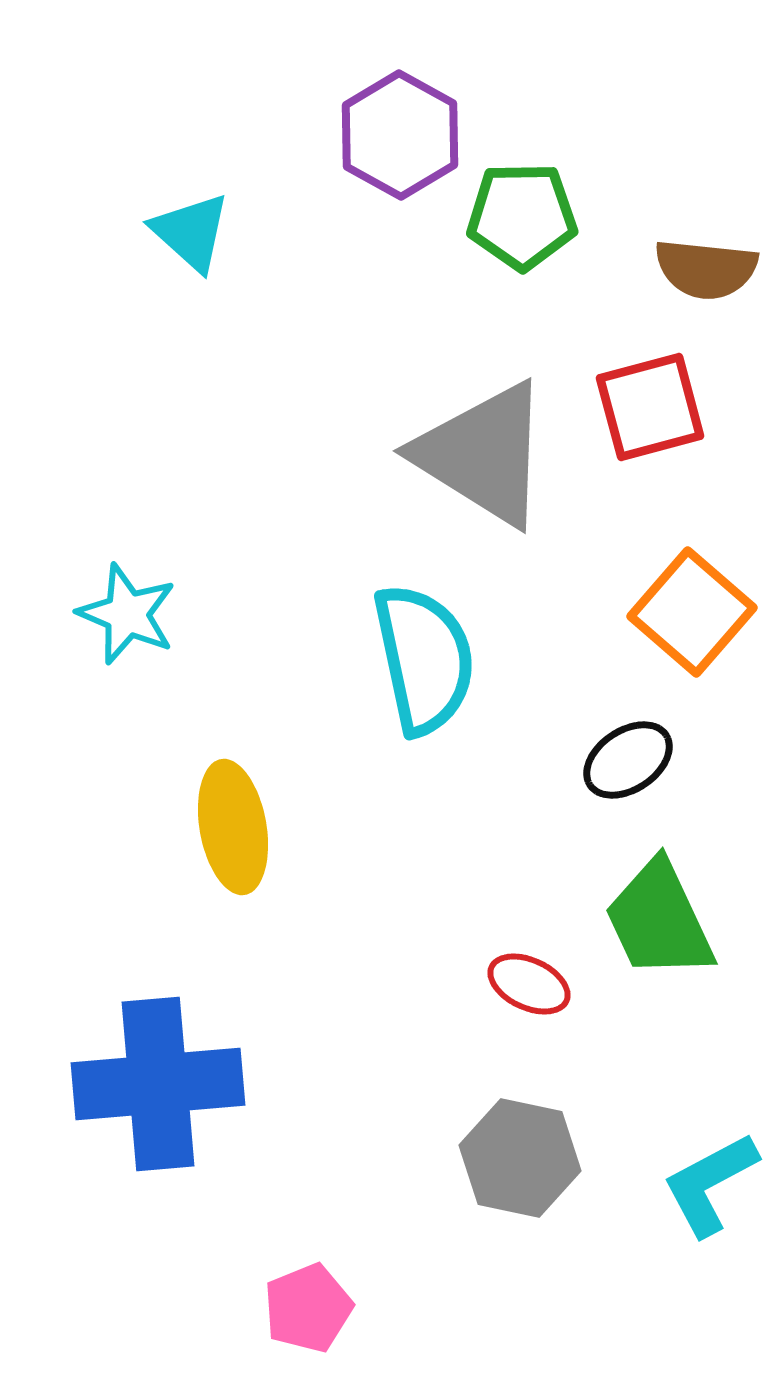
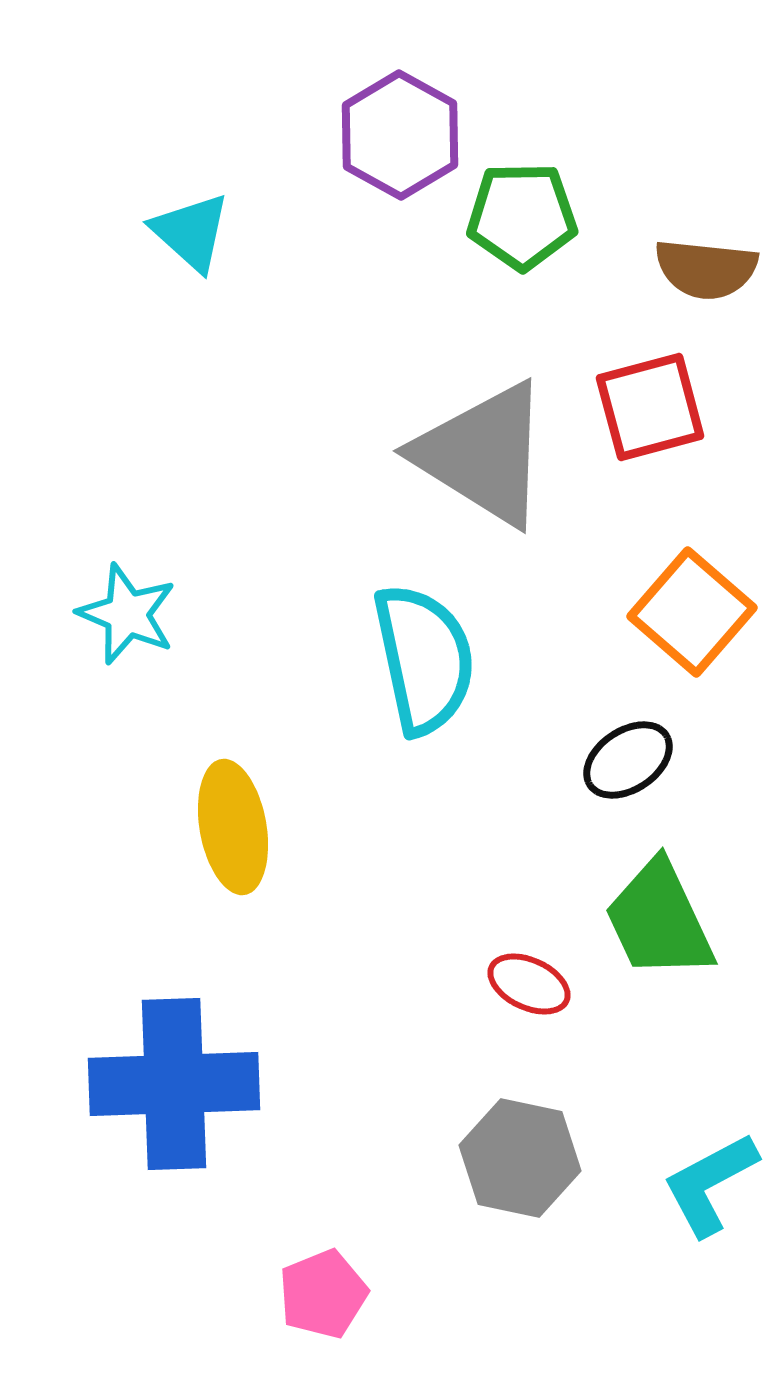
blue cross: moved 16 px right; rotated 3 degrees clockwise
pink pentagon: moved 15 px right, 14 px up
